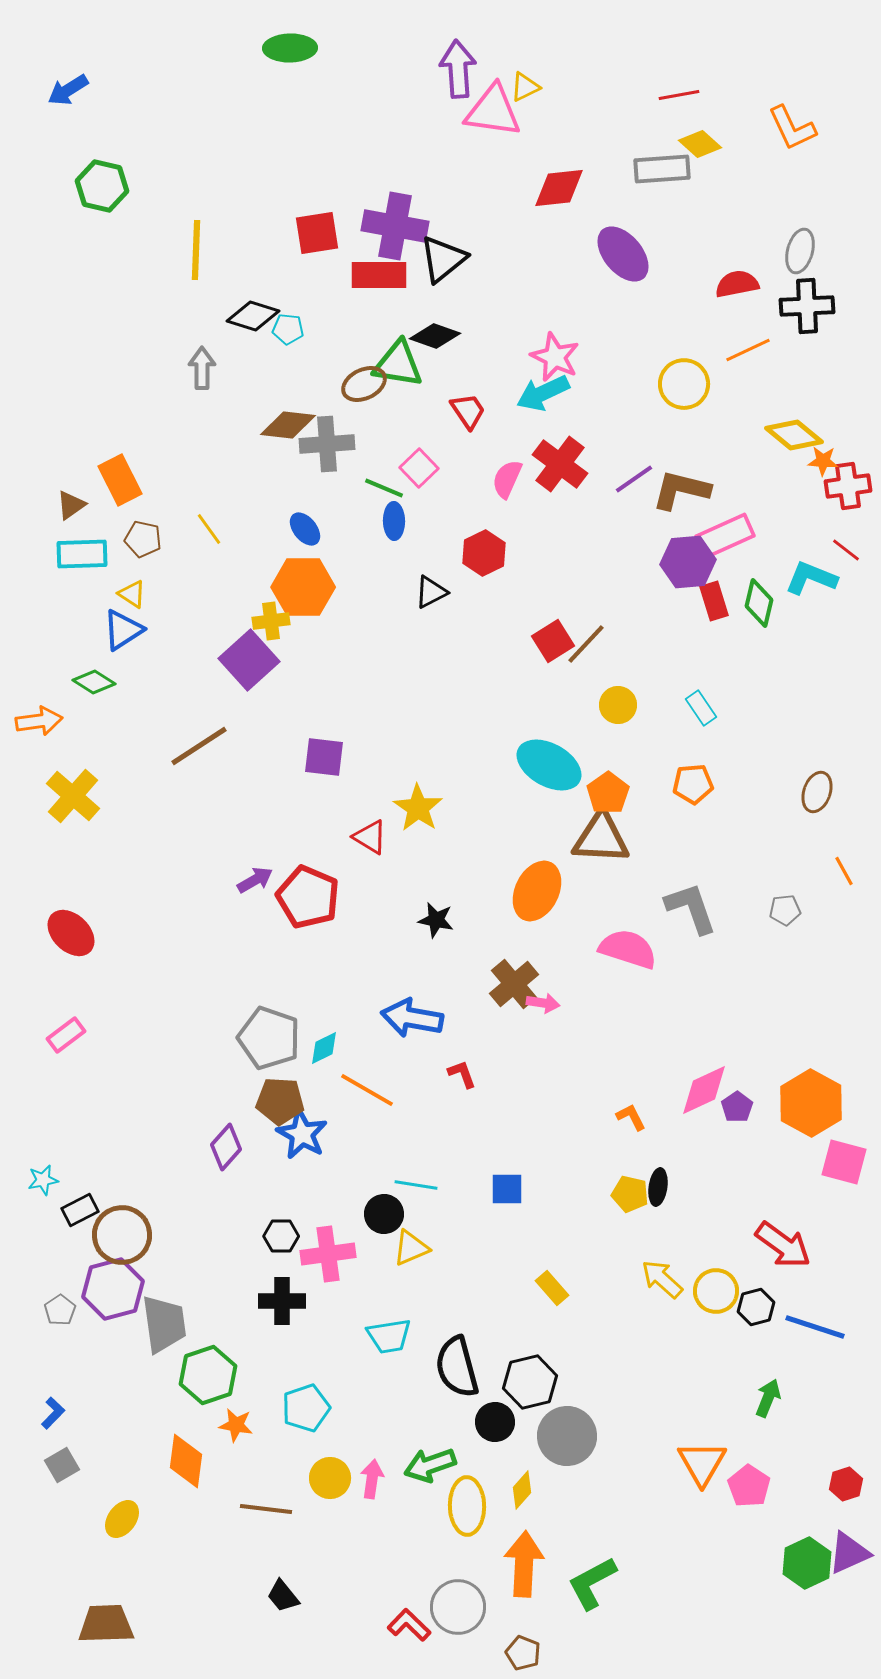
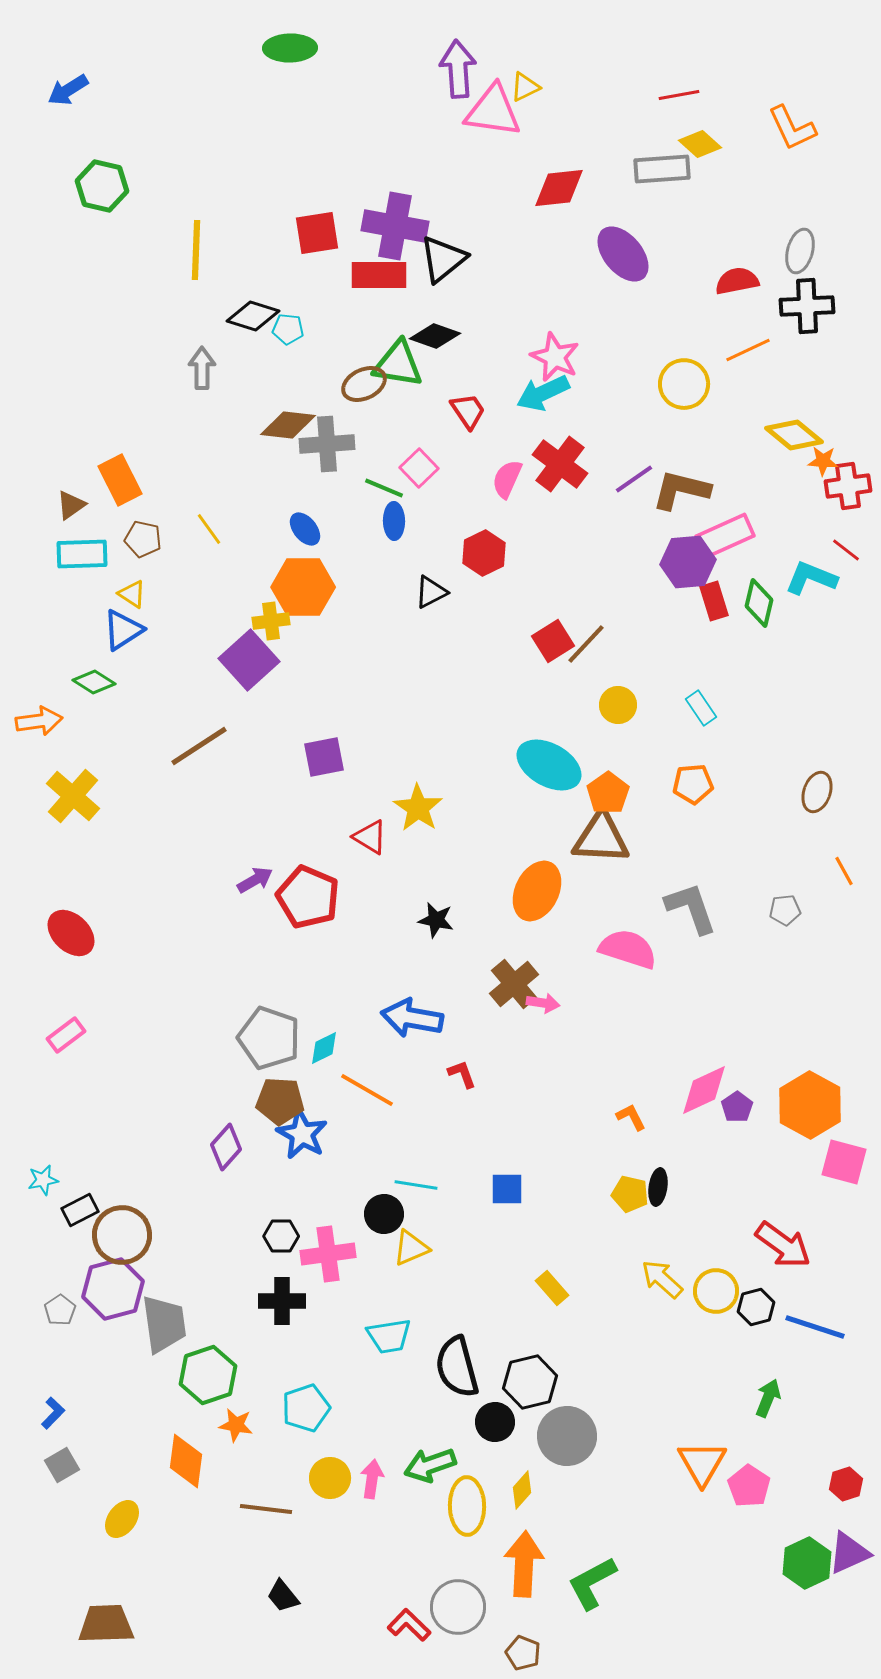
red semicircle at (737, 284): moved 3 px up
purple square at (324, 757): rotated 18 degrees counterclockwise
orange hexagon at (811, 1103): moved 1 px left, 2 px down
